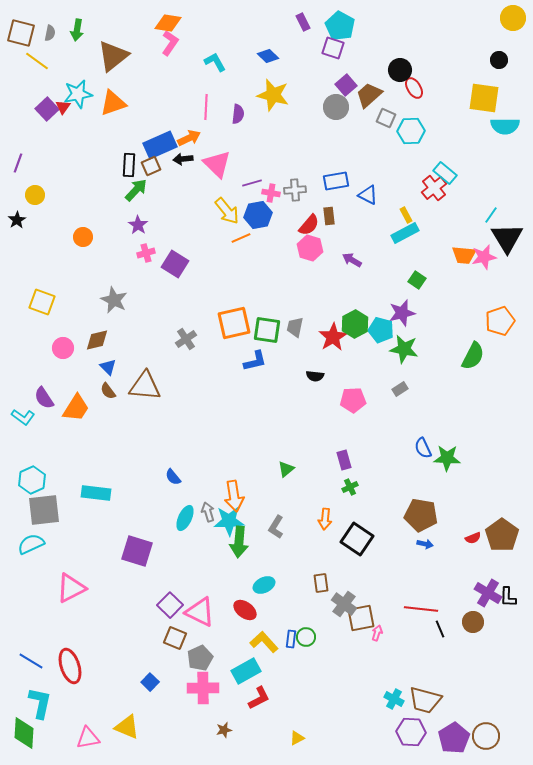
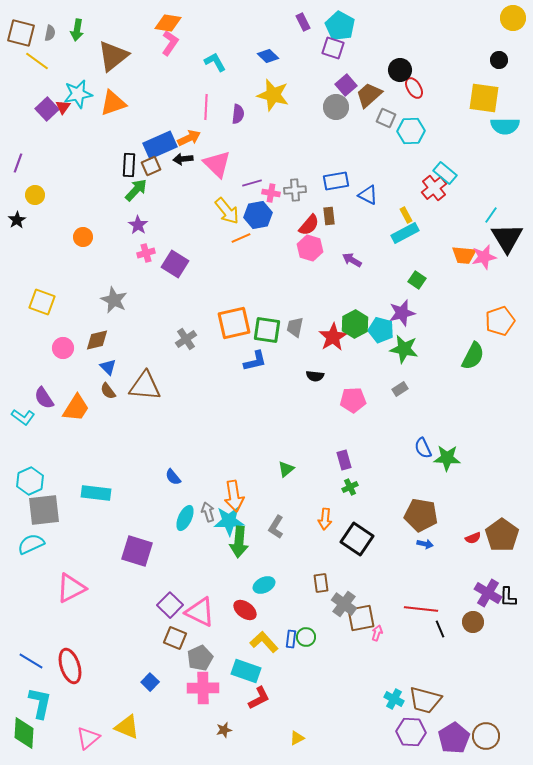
cyan hexagon at (32, 480): moved 2 px left, 1 px down
cyan rectangle at (246, 671): rotated 48 degrees clockwise
pink triangle at (88, 738): rotated 30 degrees counterclockwise
